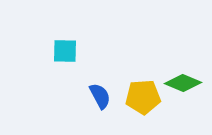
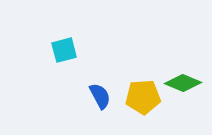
cyan square: moved 1 px left, 1 px up; rotated 16 degrees counterclockwise
